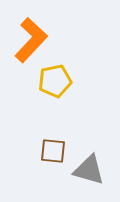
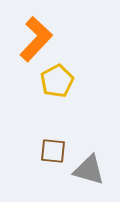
orange L-shape: moved 5 px right, 1 px up
yellow pentagon: moved 2 px right; rotated 16 degrees counterclockwise
